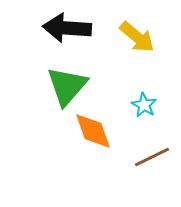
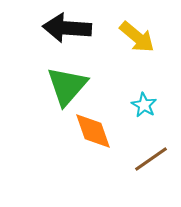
brown line: moved 1 px left, 2 px down; rotated 9 degrees counterclockwise
